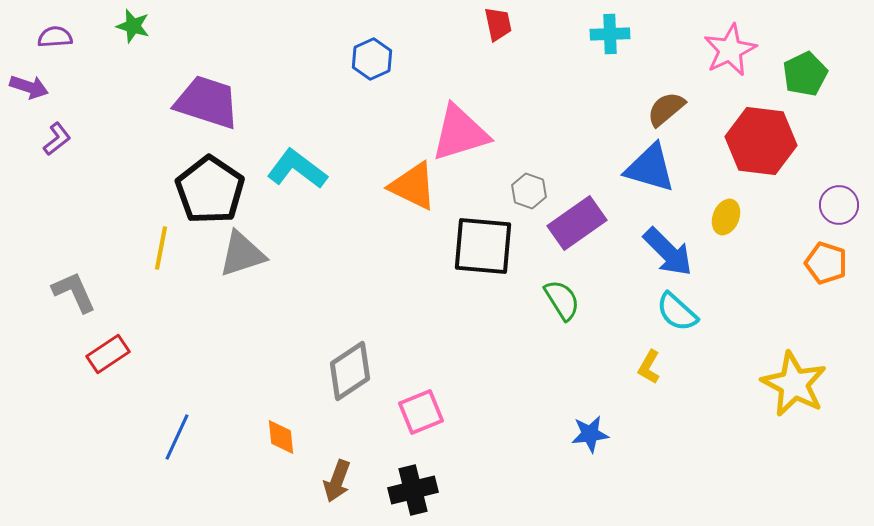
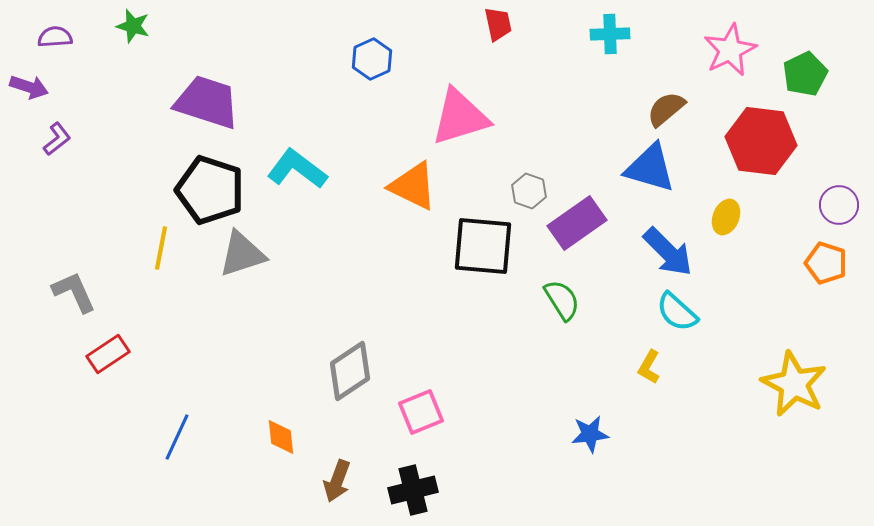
pink triangle: moved 16 px up
black pentagon: rotated 16 degrees counterclockwise
